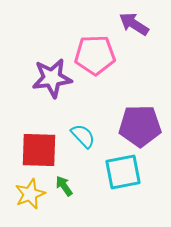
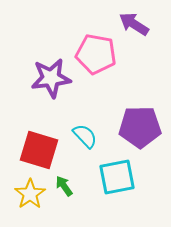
pink pentagon: moved 1 px right, 1 px up; rotated 12 degrees clockwise
purple star: moved 1 px left
purple pentagon: moved 1 px down
cyan semicircle: moved 2 px right
red square: rotated 15 degrees clockwise
cyan square: moved 6 px left, 5 px down
yellow star: rotated 12 degrees counterclockwise
